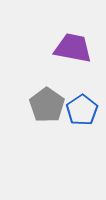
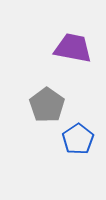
blue pentagon: moved 4 px left, 29 px down
